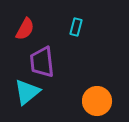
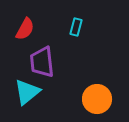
orange circle: moved 2 px up
